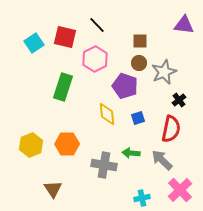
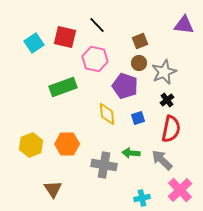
brown square: rotated 21 degrees counterclockwise
pink hexagon: rotated 20 degrees counterclockwise
green rectangle: rotated 52 degrees clockwise
black cross: moved 12 px left
